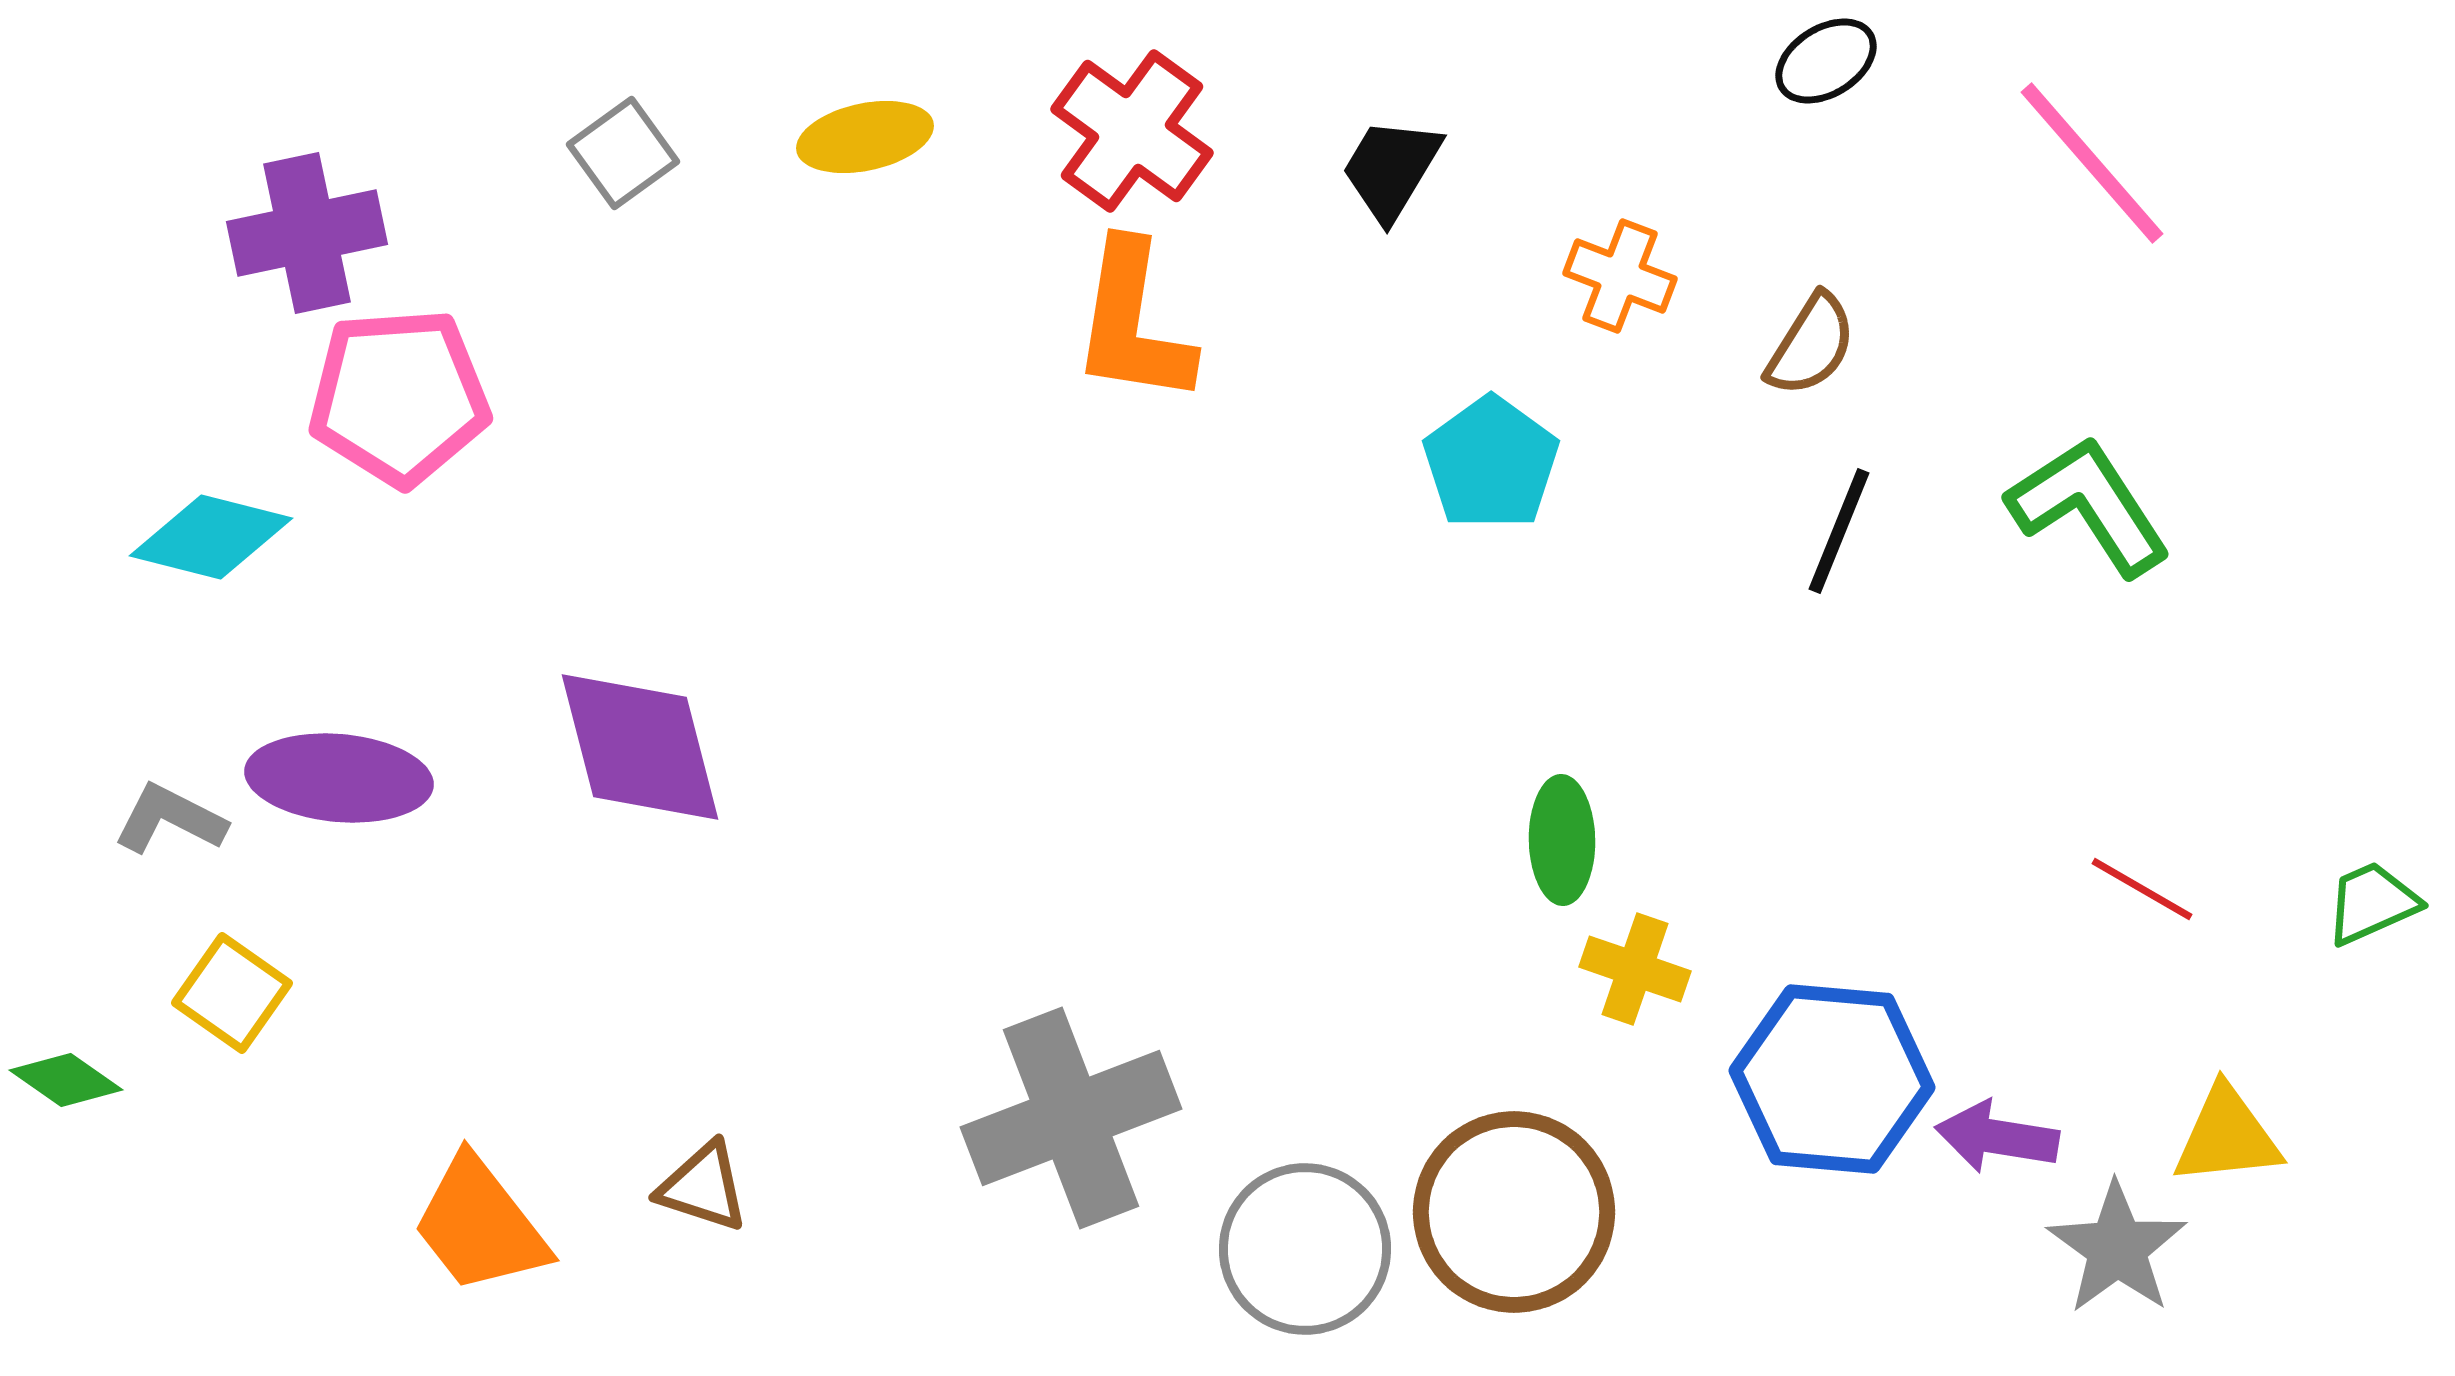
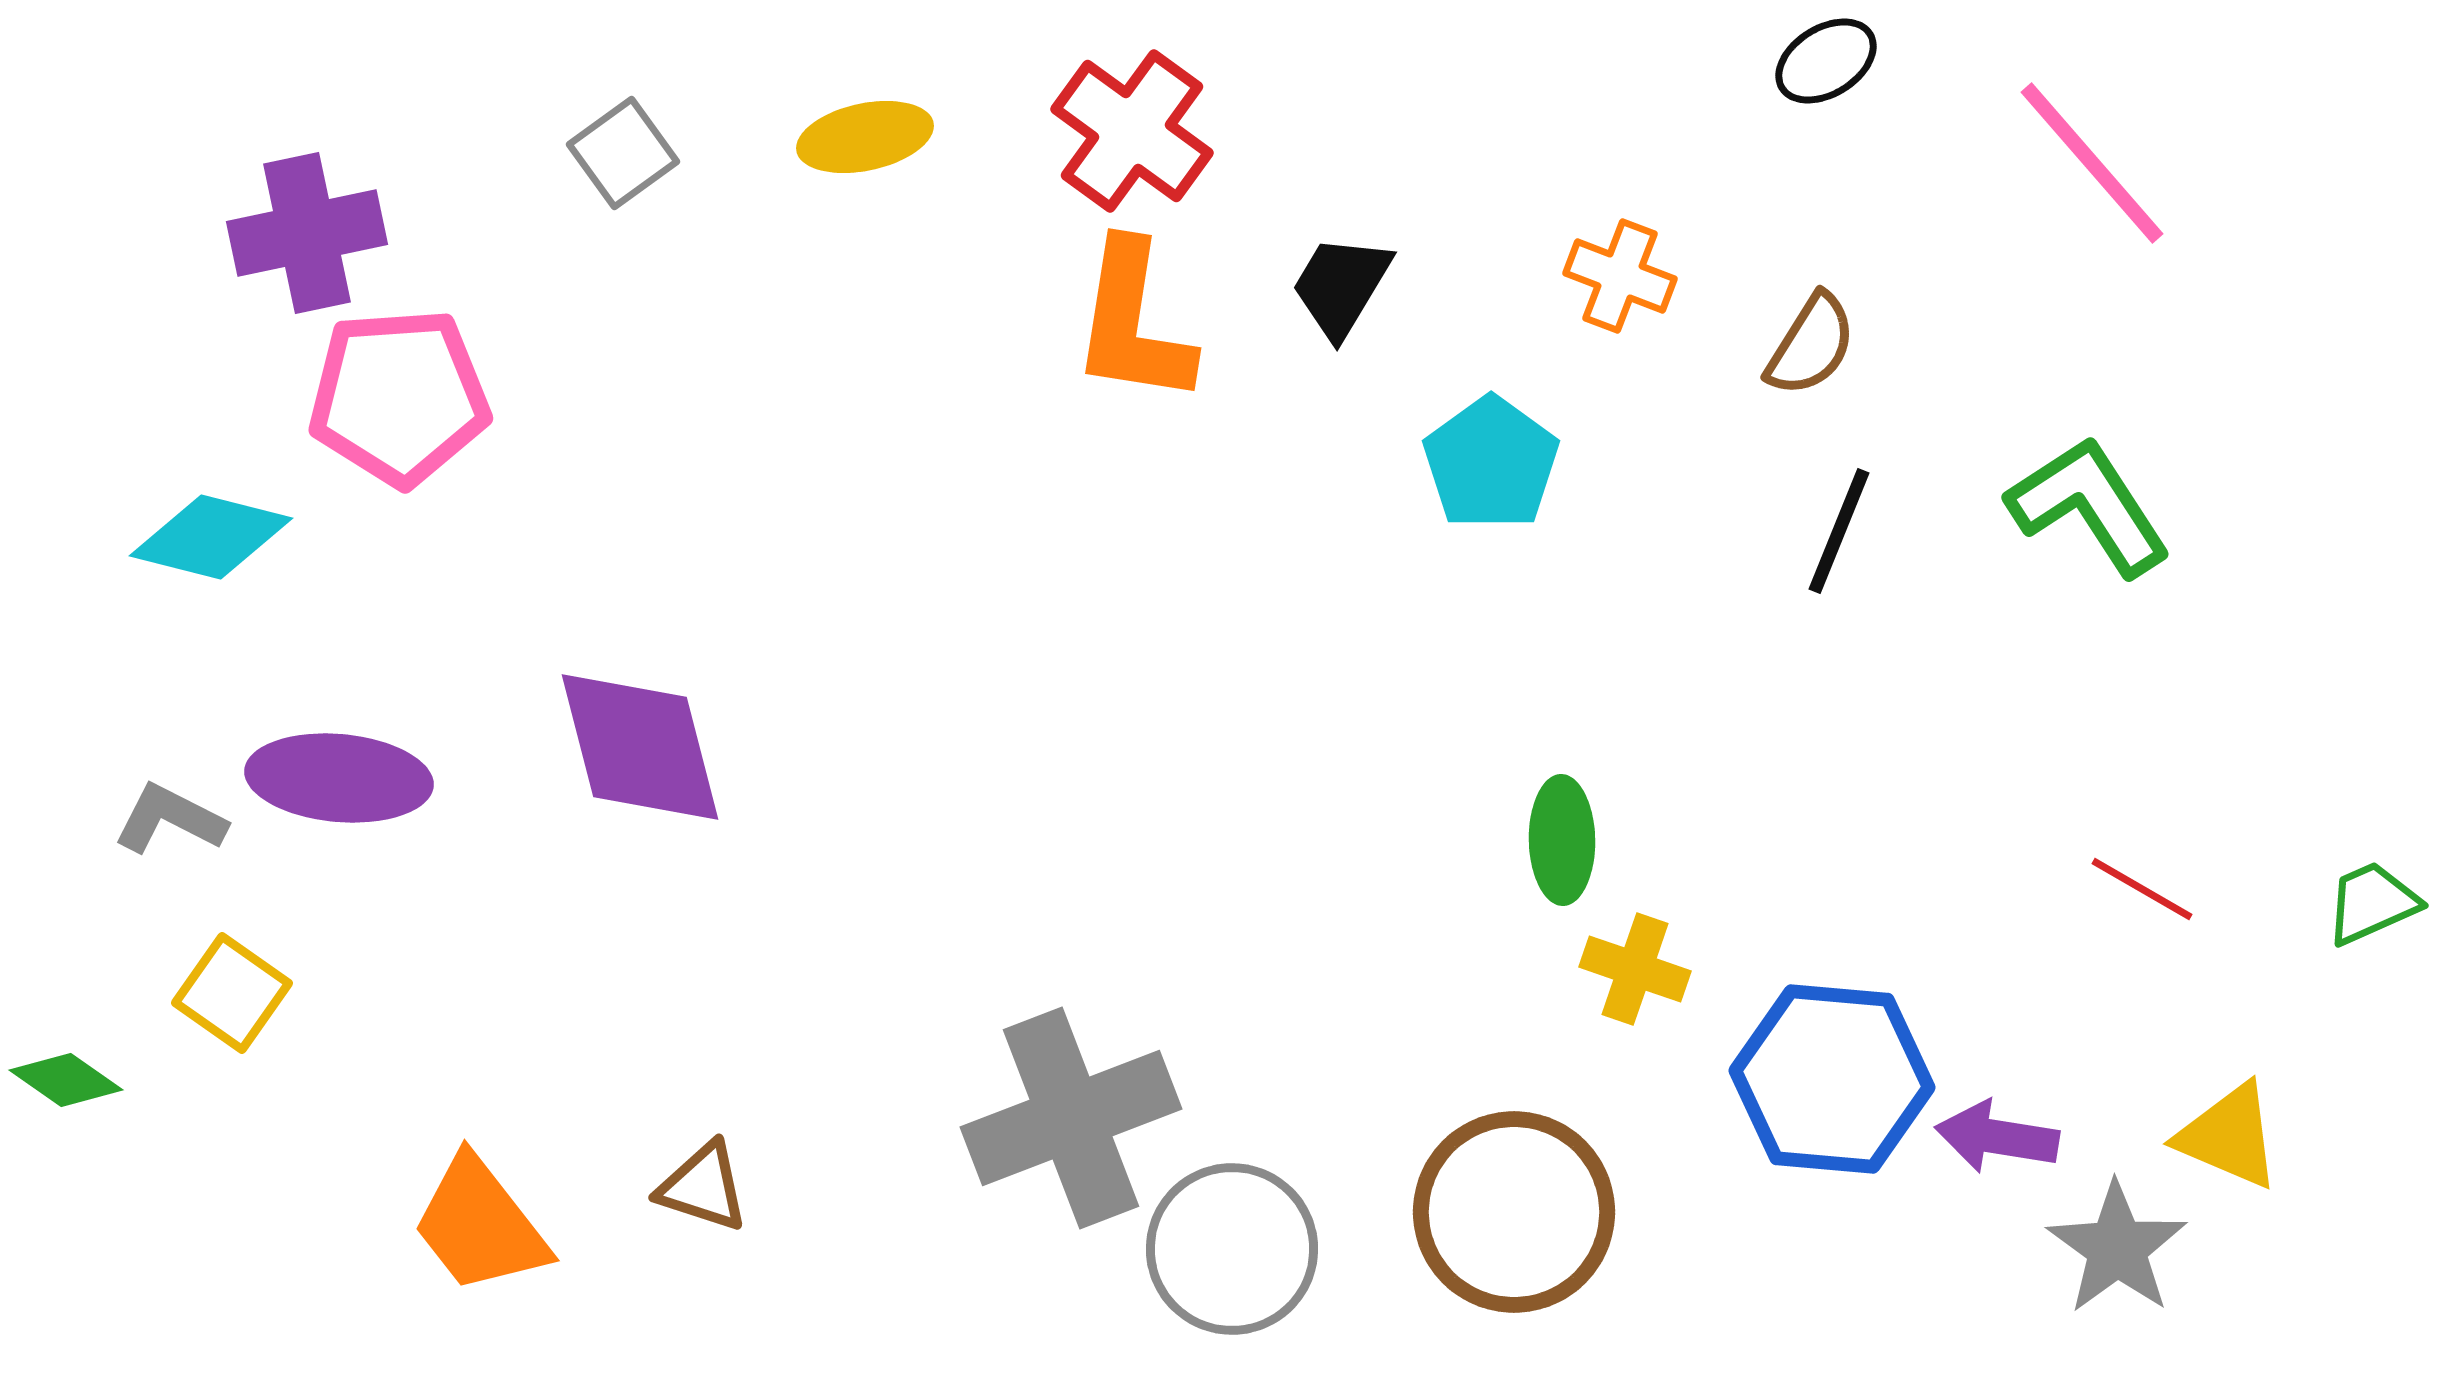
black trapezoid: moved 50 px left, 117 px down
yellow triangle: moved 2 px right; rotated 29 degrees clockwise
gray circle: moved 73 px left
